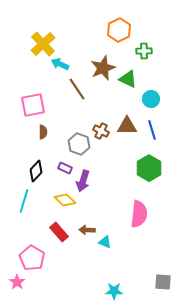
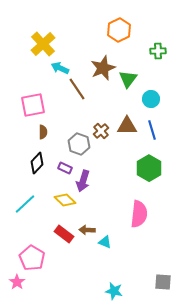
green cross: moved 14 px right
cyan arrow: moved 4 px down
green triangle: rotated 42 degrees clockwise
brown cross: rotated 21 degrees clockwise
black diamond: moved 1 px right, 8 px up
cyan line: moved 1 px right, 3 px down; rotated 30 degrees clockwise
red rectangle: moved 5 px right, 2 px down; rotated 12 degrees counterclockwise
cyan star: rotated 12 degrees clockwise
